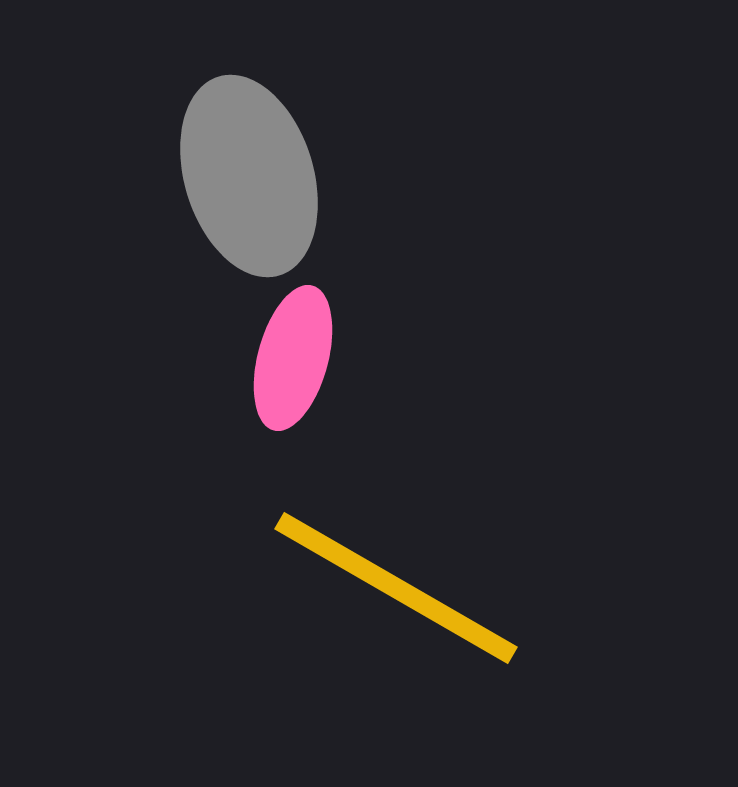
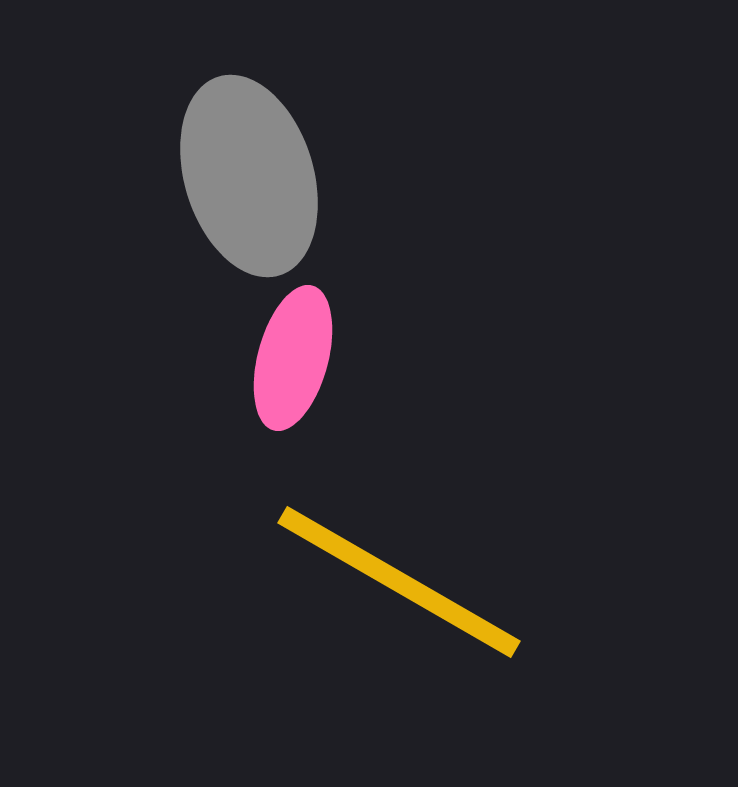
yellow line: moved 3 px right, 6 px up
